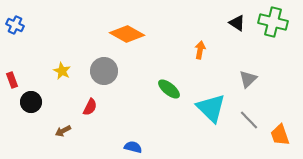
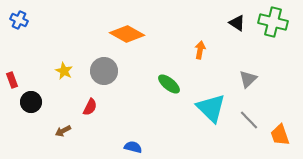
blue cross: moved 4 px right, 5 px up
yellow star: moved 2 px right
green ellipse: moved 5 px up
